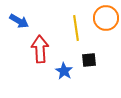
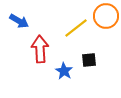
orange circle: moved 2 px up
yellow line: rotated 60 degrees clockwise
